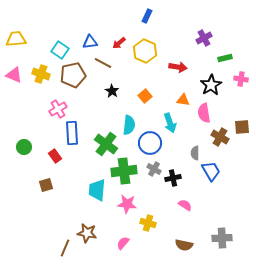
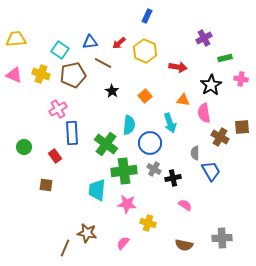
brown square at (46, 185): rotated 24 degrees clockwise
